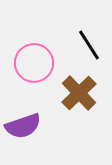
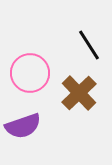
pink circle: moved 4 px left, 10 px down
